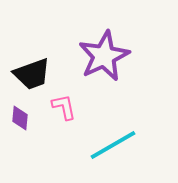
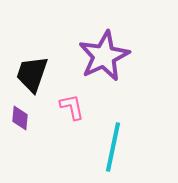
black trapezoid: rotated 129 degrees clockwise
pink L-shape: moved 8 px right
cyan line: moved 2 px down; rotated 48 degrees counterclockwise
